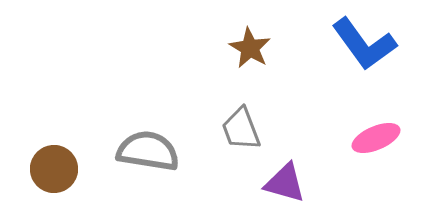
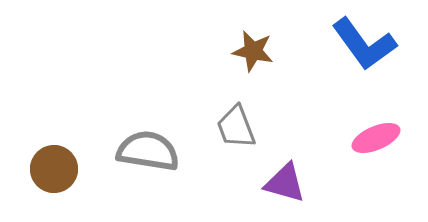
brown star: moved 3 px right, 3 px down; rotated 18 degrees counterclockwise
gray trapezoid: moved 5 px left, 2 px up
